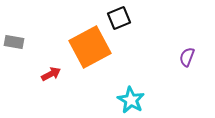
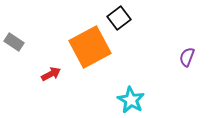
black square: rotated 15 degrees counterclockwise
gray rectangle: rotated 24 degrees clockwise
